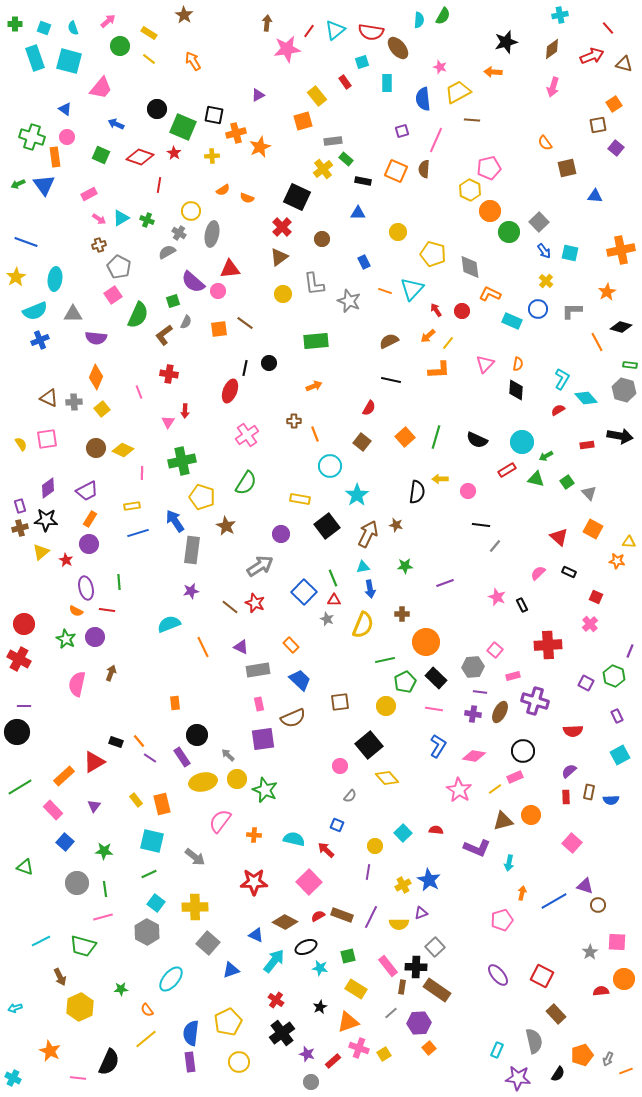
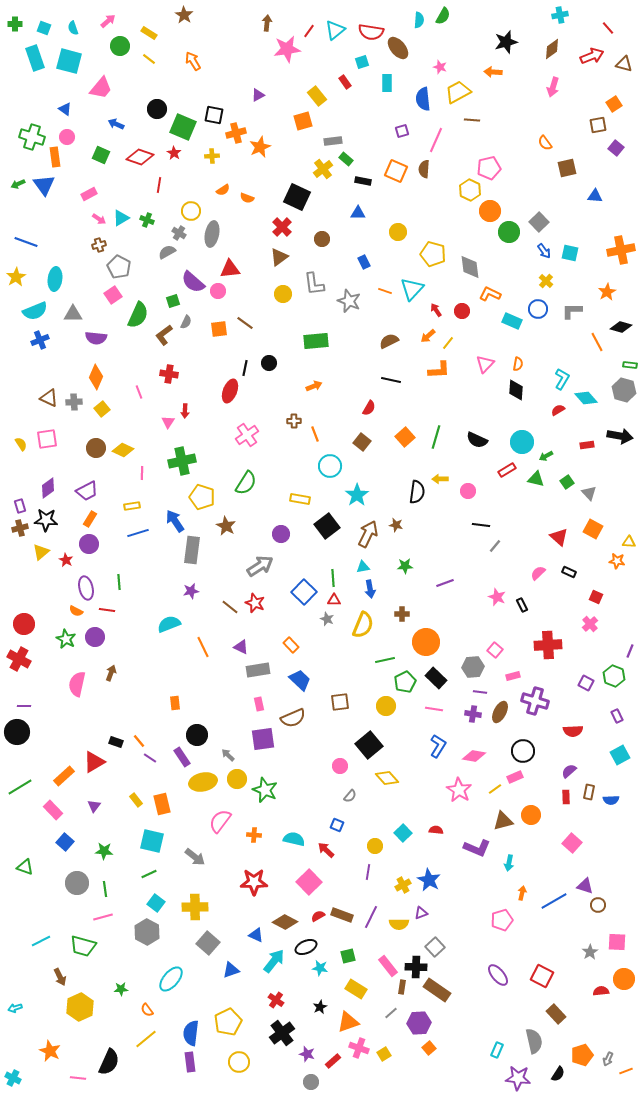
green line at (333, 578): rotated 18 degrees clockwise
